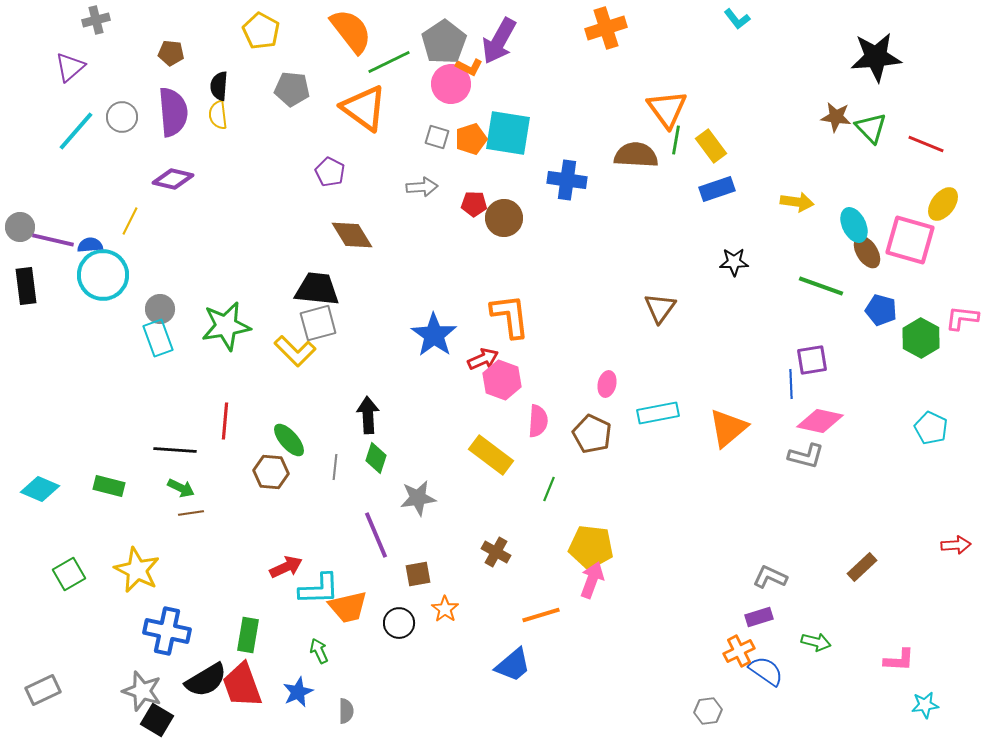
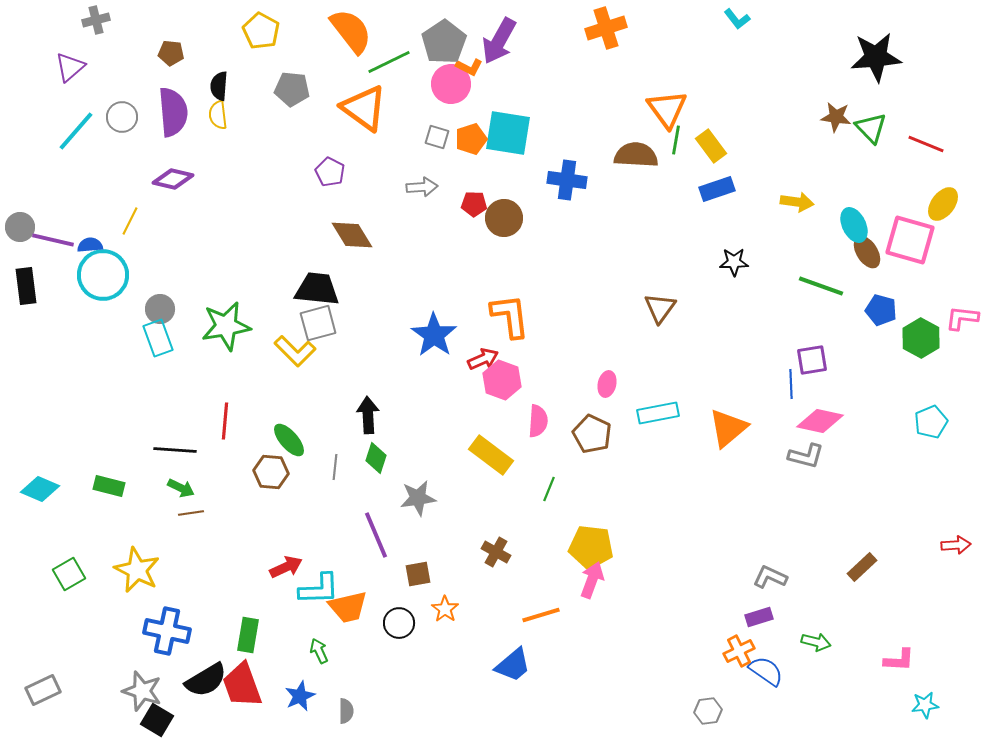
cyan pentagon at (931, 428): moved 6 px up; rotated 24 degrees clockwise
blue star at (298, 692): moved 2 px right, 4 px down
